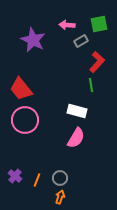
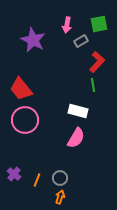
pink arrow: rotated 84 degrees counterclockwise
green line: moved 2 px right
white rectangle: moved 1 px right
purple cross: moved 1 px left, 2 px up
